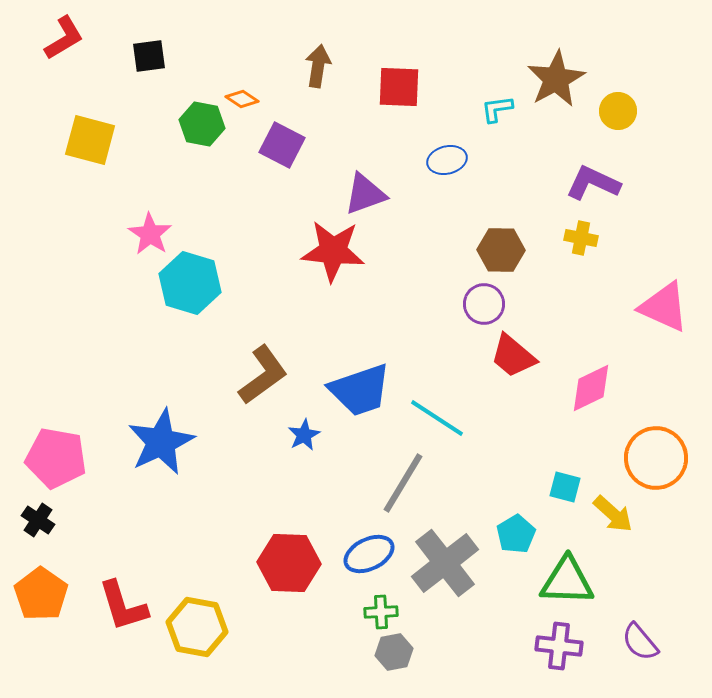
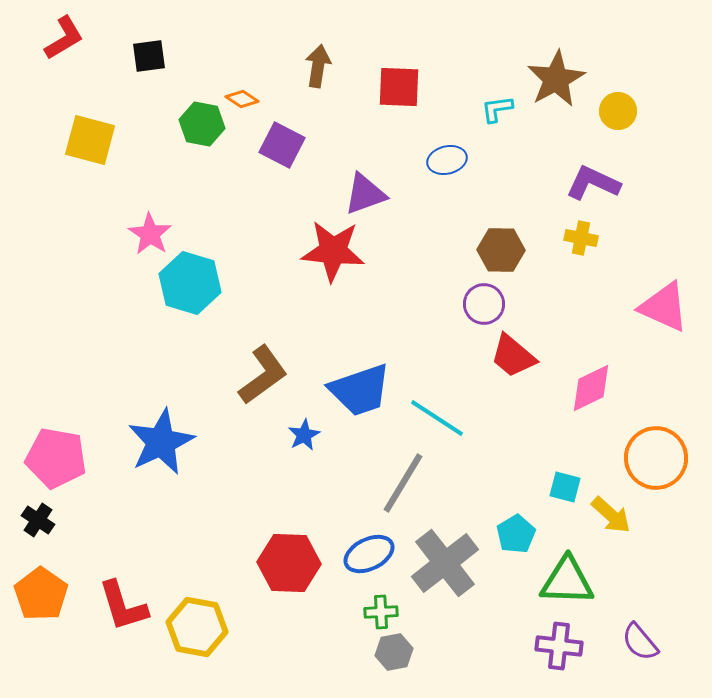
yellow arrow at (613, 514): moved 2 px left, 1 px down
